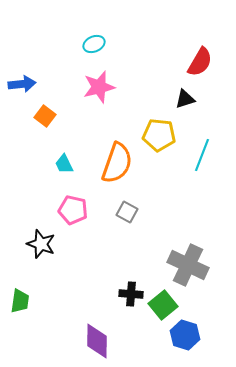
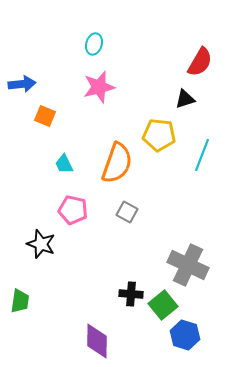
cyan ellipse: rotated 50 degrees counterclockwise
orange square: rotated 15 degrees counterclockwise
